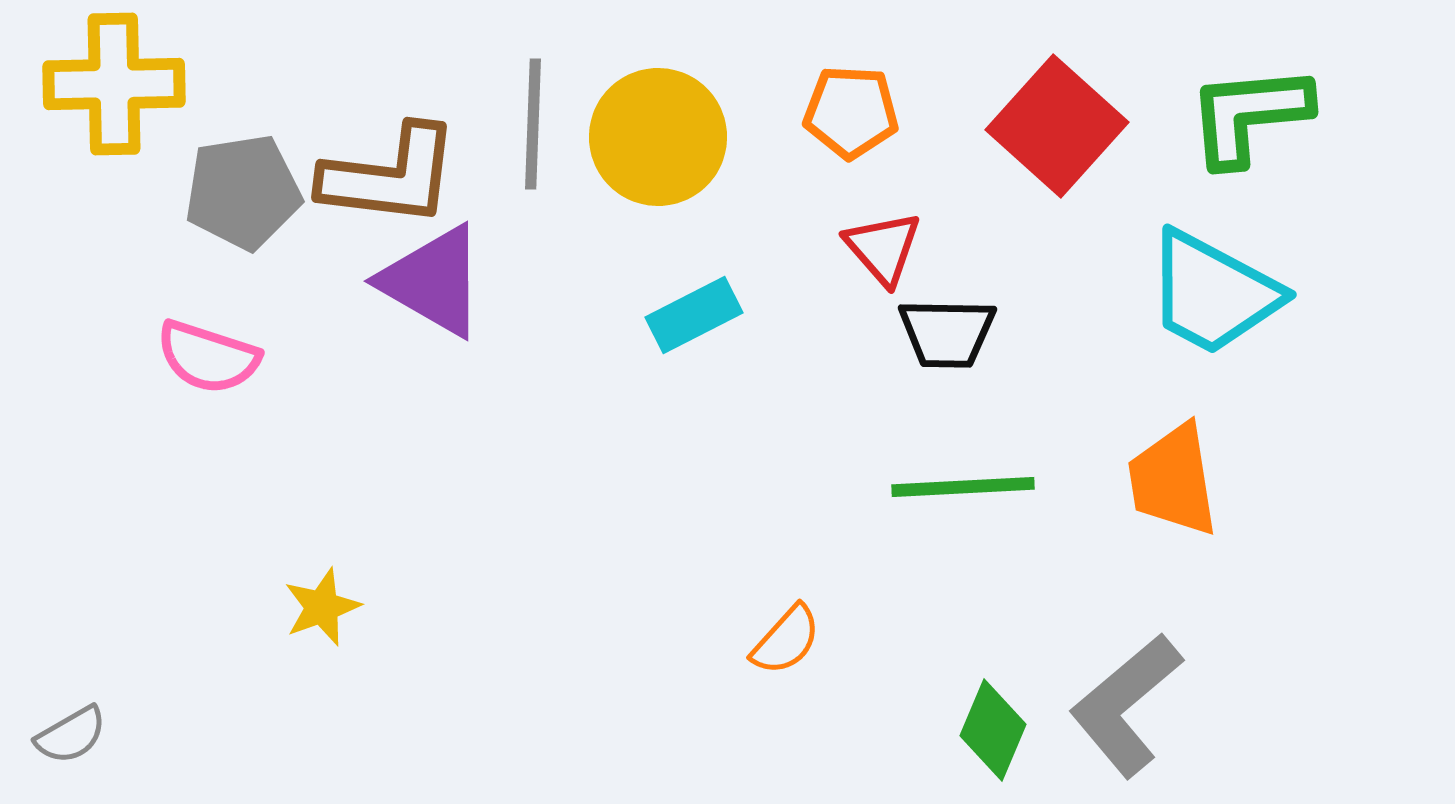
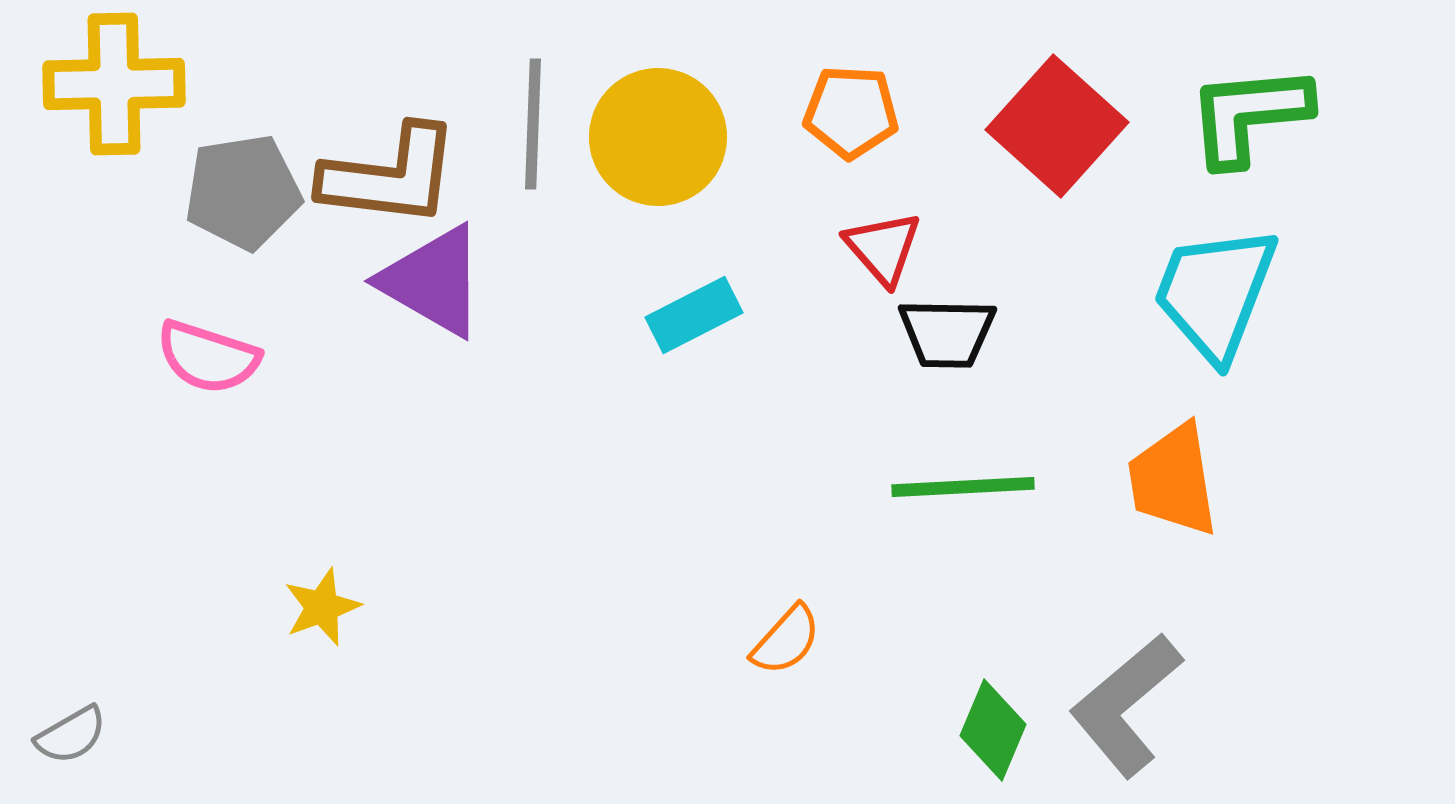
cyan trapezoid: moved 2 px right; rotated 83 degrees clockwise
